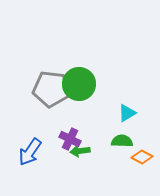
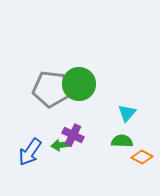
cyan triangle: rotated 18 degrees counterclockwise
purple cross: moved 3 px right, 4 px up
green arrow: moved 19 px left, 6 px up
